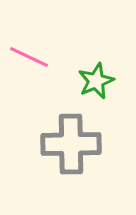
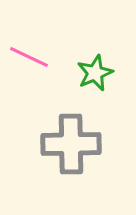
green star: moved 1 px left, 8 px up
